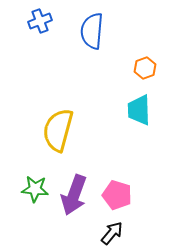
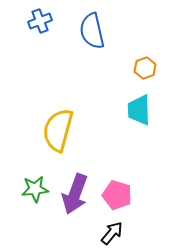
blue semicircle: rotated 18 degrees counterclockwise
green star: rotated 12 degrees counterclockwise
purple arrow: moved 1 px right, 1 px up
